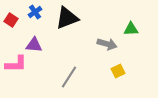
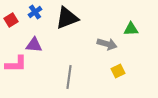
red square: rotated 24 degrees clockwise
gray line: rotated 25 degrees counterclockwise
